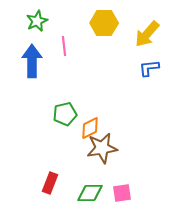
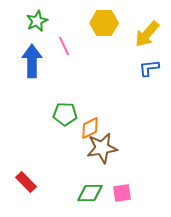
pink line: rotated 18 degrees counterclockwise
green pentagon: rotated 15 degrees clockwise
red rectangle: moved 24 px left, 1 px up; rotated 65 degrees counterclockwise
